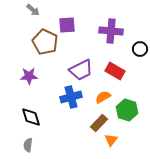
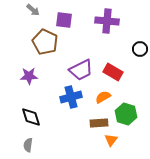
purple square: moved 3 px left, 5 px up; rotated 12 degrees clockwise
purple cross: moved 4 px left, 10 px up
red rectangle: moved 2 px left, 1 px down
green hexagon: moved 1 px left, 4 px down
brown rectangle: rotated 42 degrees clockwise
